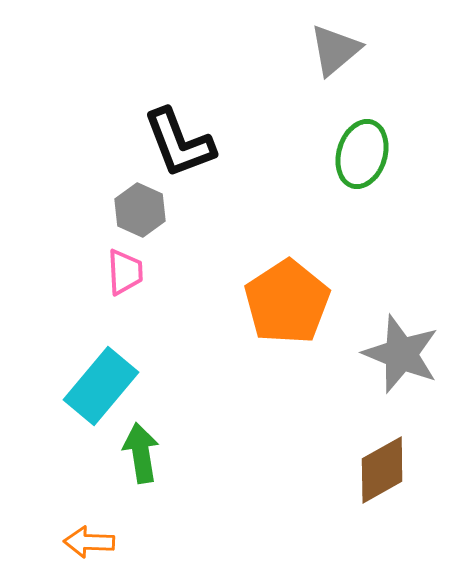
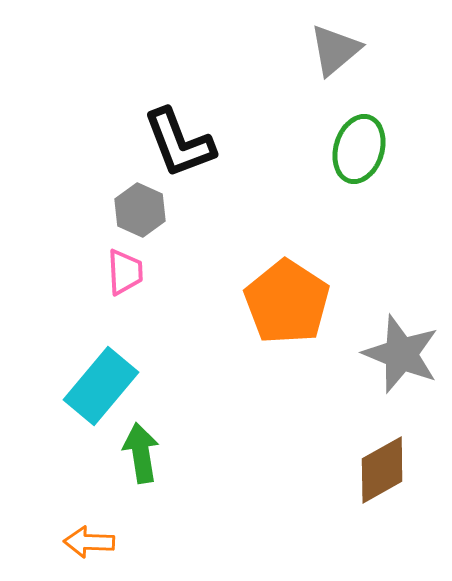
green ellipse: moved 3 px left, 5 px up
orange pentagon: rotated 6 degrees counterclockwise
